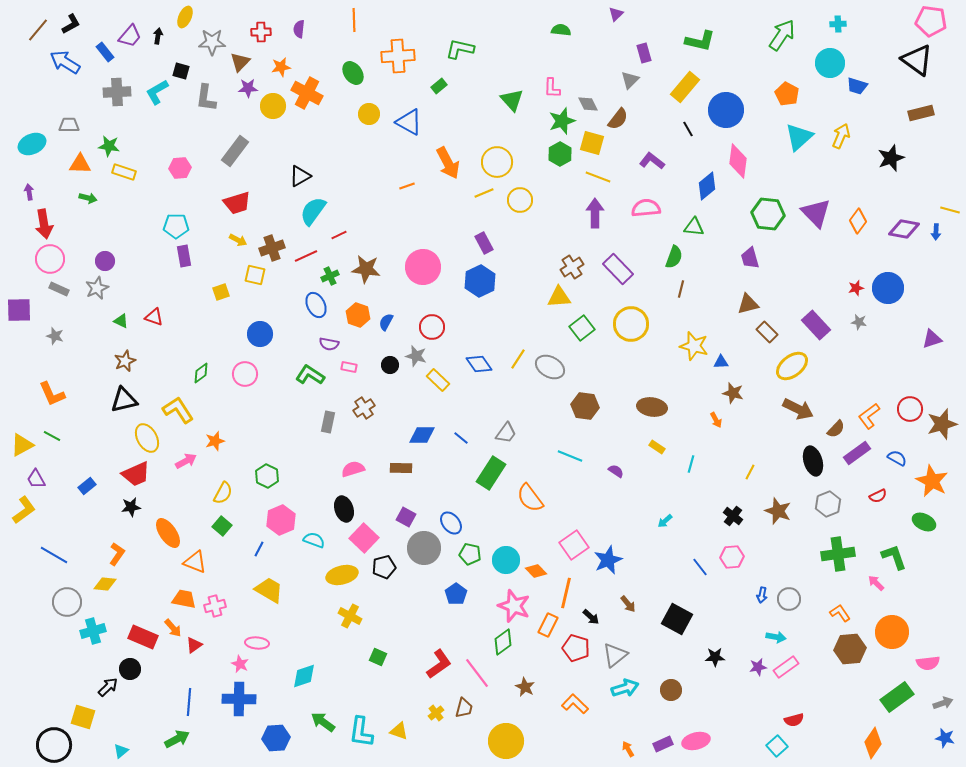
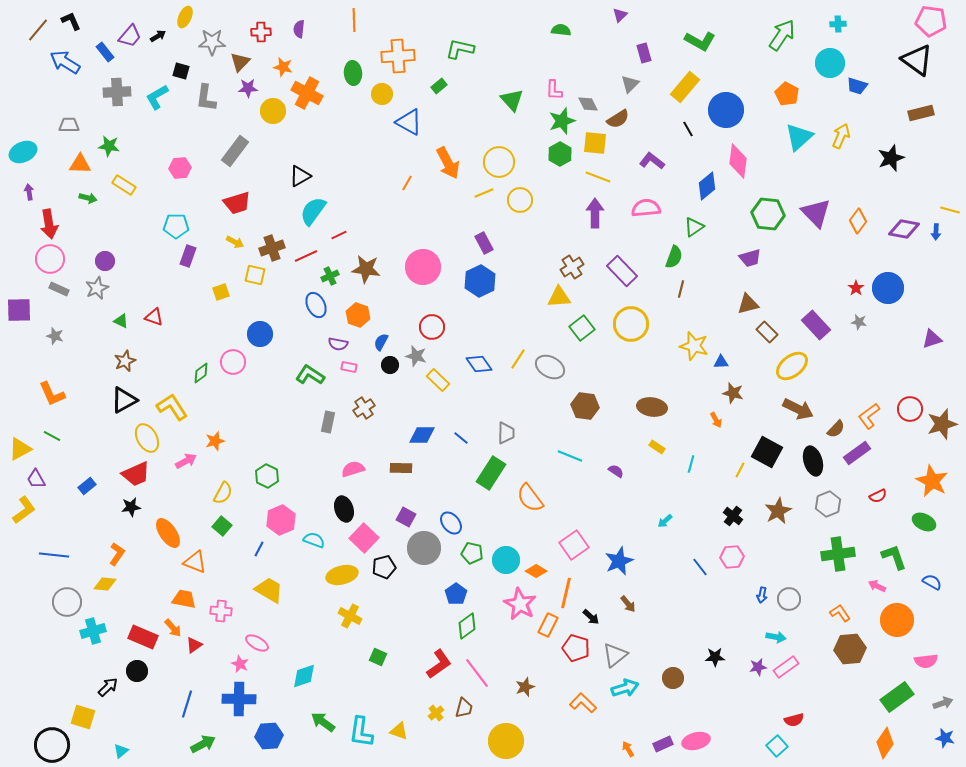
purple triangle at (616, 14): moved 4 px right, 1 px down
black L-shape at (71, 24): moved 3 px up; rotated 85 degrees counterclockwise
black arrow at (158, 36): rotated 49 degrees clockwise
green L-shape at (700, 41): rotated 16 degrees clockwise
orange star at (281, 67): moved 2 px right; rotated 24 degrees clockwise
green ellipse at (353, 73): rotated 30 degrees clockwise
gray triangle at (630, 80): moved 4 px down
pink L-shape at (552, 88): moved 2 px right, 2 px down
cyan L-shape at (157, 92): moved 5 px down
yellow circle at (273, 106): moved 5 px down
yellow circle at (369, 114): moved 13 px right, 20 px up
brown semicircle at (618, 119): rotated 20 degrees clockwise
yellow square at (592, 143): moved 3 px right; rotated 10 degrees counterclockwise
cyan ellipse at (32, 144): moved 9 px left, 8 px down
yellow circle at (497, 162): moved 2 px right
yellow rectangle at (124, 172): moved 13 px down; rotated 15 degrees clockwise
orange line at (407, 186): moved 3 px up; rotated 42 degrees counterclockwise
red arrow at (44, 224): moved 5 px right
green triangle at (694, 227): rotated 40 degrees counterclockwise
yellow arrow at (238, 240): moved 3 px left, 2 px down
purple rectangle at (184, 256): moved 4 px right; rotated 30 degrees clockwise
purple trapezoid at (750, 258): rotated 90 degrees counterclockwise
purple rectangle at (618, 269): moved 4 px right, 2 px down
red star at (856, 288): rotated 21 degrees counterclockwise
blue semicircle at (386, 322): moved 5 px left, 20 px down
purple semicircle at (329, 344): moved 9 px right
pink circle at (245, 374): moved 12 px left, 12 px up
black triangle at (124, 400): rotated 16 degrees counterclockwise
yellow L-shape at (178, 410): moved 6 px left, 3 px up
gray trapezoid at (506, 433): rotated 35 degrees counterclockwise
yellow triangle at (22, 445): moved 2 px left, 4 px down
blue semicircle at (897, 458): moved 35 px right, 124 px down
yellow line at (750, 472): moved 10 px left, 2 px up
brown star at (778, 511): rotated 24 degrees clockwise
green pentagon at (470, 554): moved 2 px right, 1 px up
blue line at (54, 555): rotated 24 degrees counterclockwise
blue star at (608, 560): moved 11 px right, 1 px down
orange diamond at (536, 571): rotated 15 degrees counterclockwise
pink arrow at (876, 583): moved 1 px right, 3 px down; rotated 18 degrees counterclockwise
pink cross at (215, 606): moved 6 px right, 5 px down; rotated 20 degrees clockwise
pink star at (514, 606): moved 6 px right, 2 px up; rotated 8 degrees clockwise
black square at (677, 619): moved 90 px right, 167 px up
orange circle at (892, 632): moved 5 px right, 12 px up
green diamond at (503, 642): moved 36 px left, 16 px up
pink ellipse at (257, 643): rotated 25 degrees clockwise
pink semicircle at (928, 663): moved 2 px left, 2 px up
black circle at (130, 669): moved 7 px right, 2 px down
brown star at (525, 687): rotated 24 degrees clockwise
brown circle at (671, 690): moved 2 px right, 12 px up
blue line at (189, 702): moved 2 px left, 2 px down; rotated 12 degrees clockwise
orange L-shape at (575, 704): moved 8 px right, 1 px up
blue hexagon at (276, 738): moved 7 px left, 2 px up
green arrow at (177, 739): moved 26 px right, 5 px down
orange diamond at (873, 743): moved 12 px right
black circle at (54, 745): moved 2 px left
